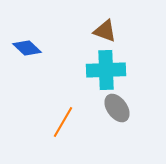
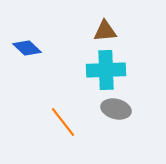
brown triangle: rotated 25 degrees counterclockwise
gray ellipse: moved 1 px left, 1 px down; rotated 40 degrees counterclockwise
orange line: rotated 68 degrees counterclockwise
